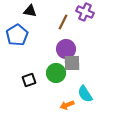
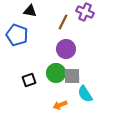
blue pentagon: rotated 20 degrees counterclockwise
gray square: moved 13 px down
orange arrow: moved 7 px left
